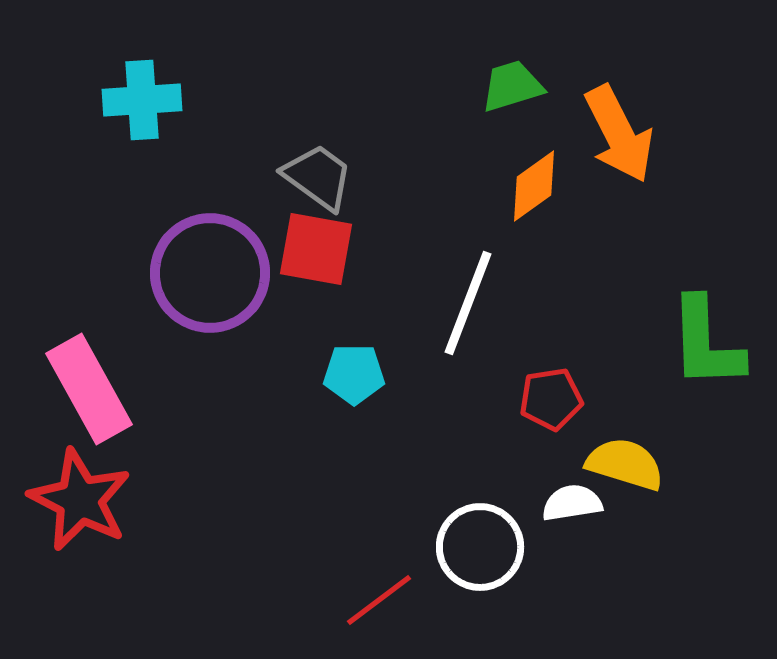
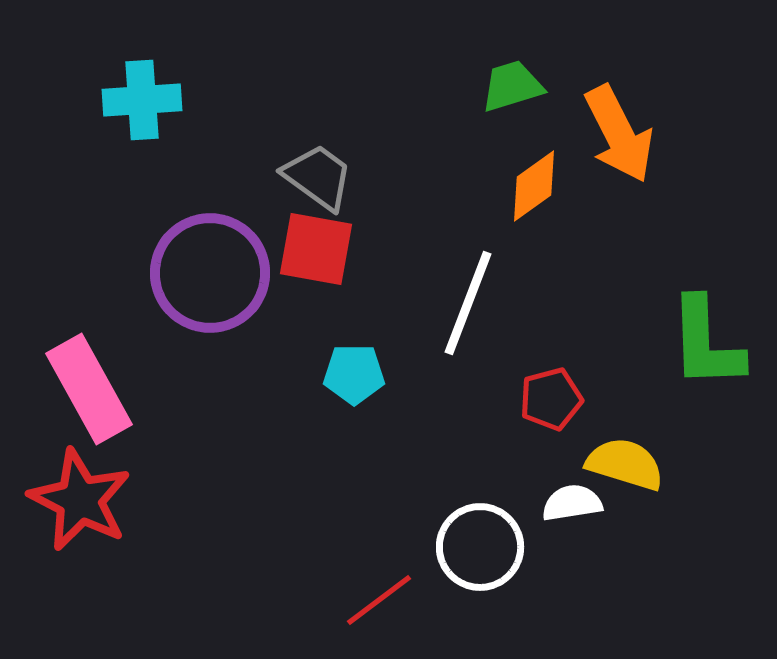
red pentagon: rotated 6 degrees counterclockwise
